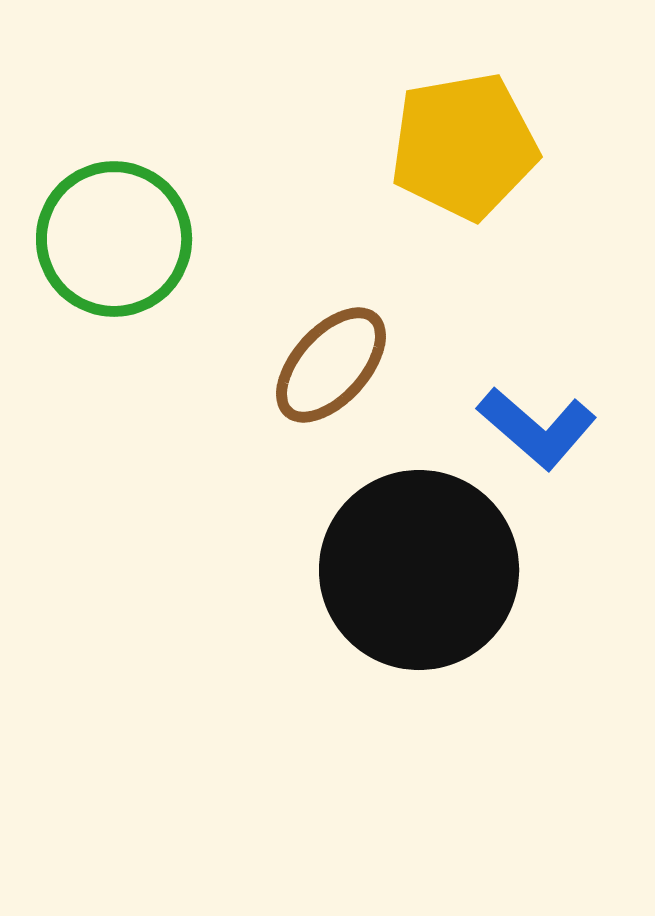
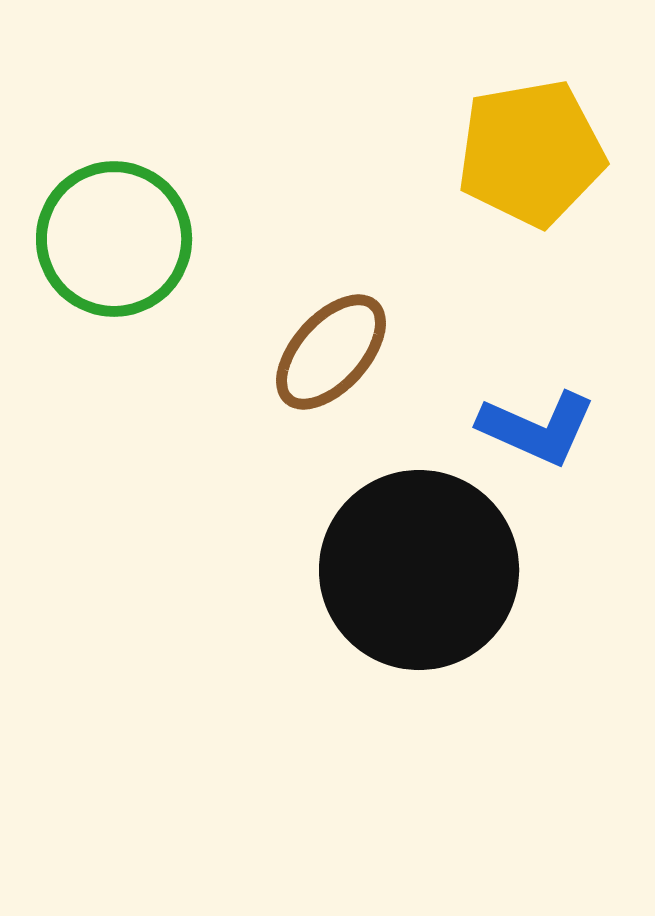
yellow pentagon: moved 67 px right, 7 px down
brown ellipse: moved 13 px up
blue L-shape: rotated 17 degrees counterclockwise
